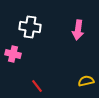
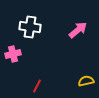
pink arrow: rotated 138 degrees counterclockwise
pink cross: rotated 28 degrees counterclockwise
red line: rotated 64 degrees clockwise
